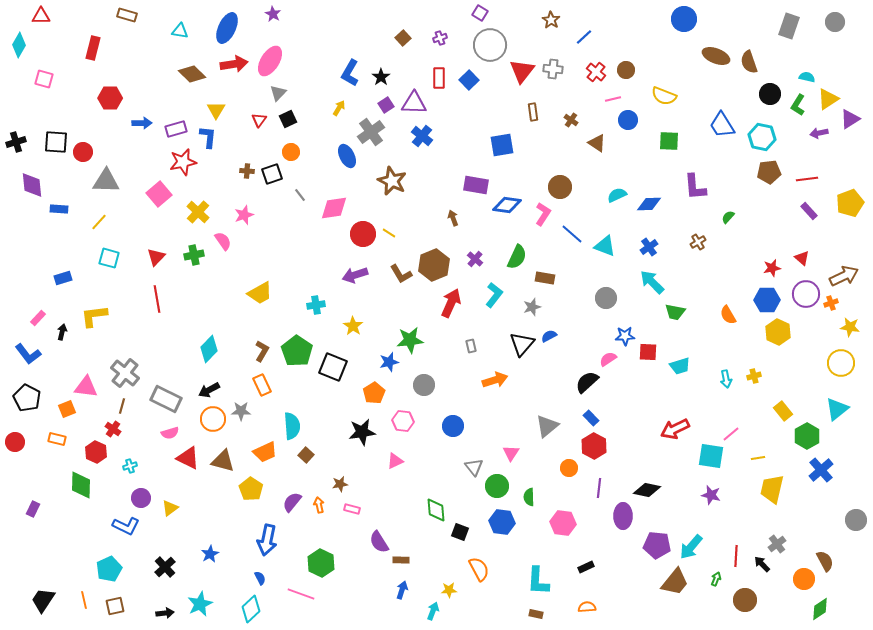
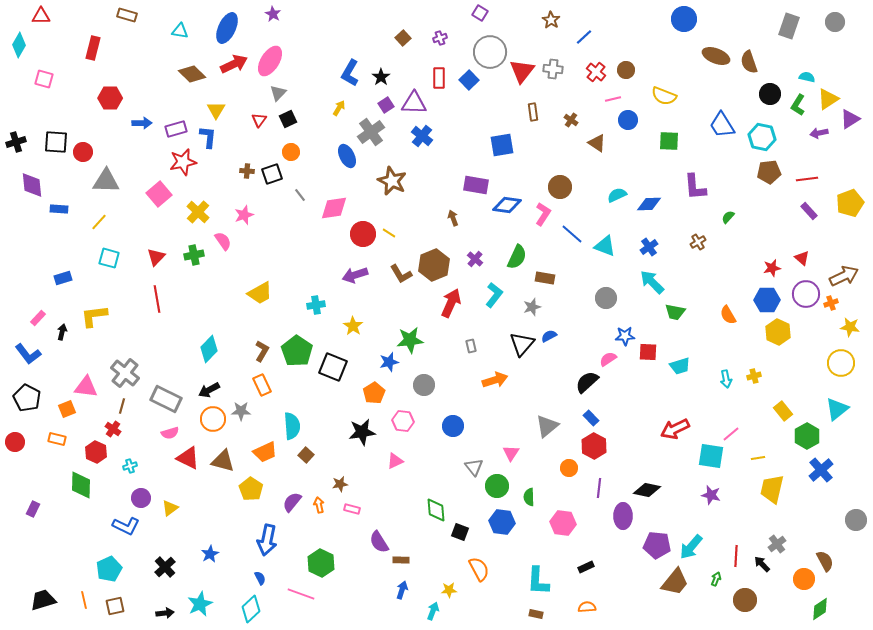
gray circle at (490, 45): moved 7 px down
red arrow at (234, 64): rotated 16 degrees counterclockwise
black trapezoid at (43, 600): rotated 40 degrees clockwise
